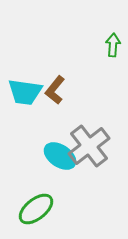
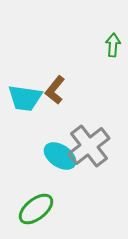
cyan trapezoid: moved 6 px down
